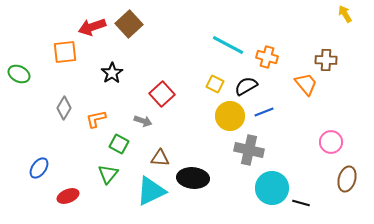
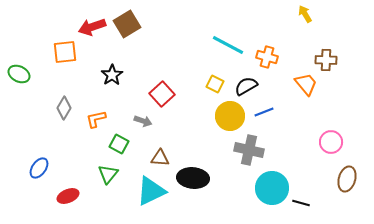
yellow arrow: moved 40 px left
brown square: moved 2 px left; rotated 12 degrees clockwise
black star: moved 2 px down
